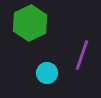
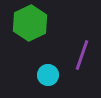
cyan circle: moved 1 px right, 2 px down
